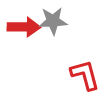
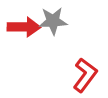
red L-shape: rotated 52 degrees clockwise
